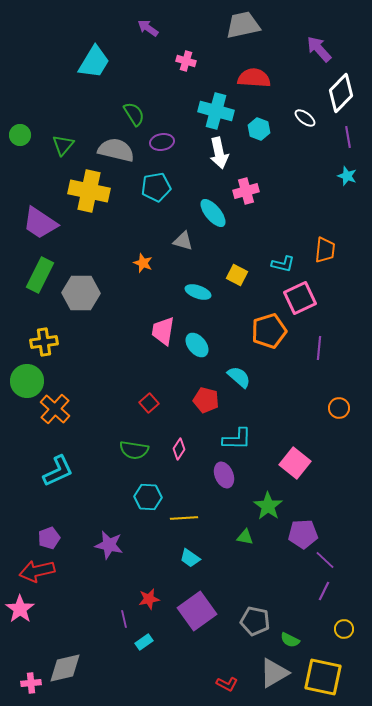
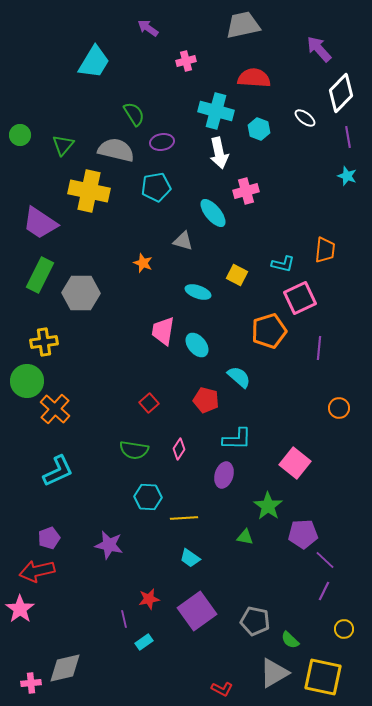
pink cross at (186, 61): rotated 30 degrees counterclockwise
purple ellipse at (224, 475): rotated 40 degrees clockwise
green semicircle at (290, 640): rotated 18 degrees clockwise
red L-shape at (227, 684): moved 5 px left, 5 px down
